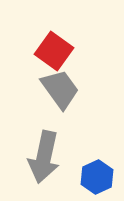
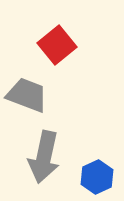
red square: moved 3 px right, 6 px up; rotated 15 degrees clockwise
gray trapezoid: moved 33 px left, 6 px down; rotated 33 degrees counterclockwise
